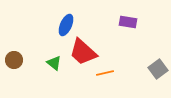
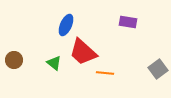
orange line: rotated 18 degrees clockwise
